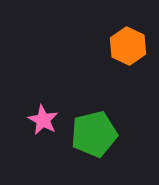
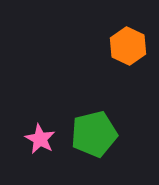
pink star: moved 3 px left, 19 px down
